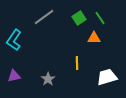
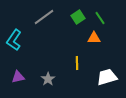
green square: moved 1 px left, 1 px up
purple triangle: moved 4 px right, 1 px down
